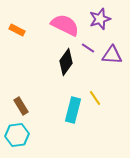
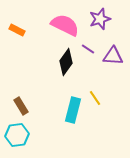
purple line: moved 1 px down
purple triangle: moved 1 px right, 1 px down
